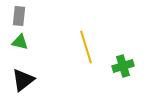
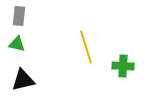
green triangle: moved 3 px left, 2 px down
green cross: rotated 20 degrees clockwise
black triangle: rotated 25 degrees clockwise
